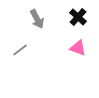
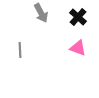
gray arrow: moved 4 px right, 6 px up
gray line: rotated 56 degrees counterclockwise
